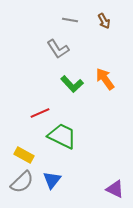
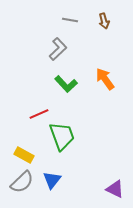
brown arrow: rotated 14 degrees clockwise
gray L-shape: rotated 100 degrees counterclockwise
green L-shape: moved 6 px left
red line: moved 1 px left, 1 px down
green trapezoid: rotated 44 degrees clockwise
